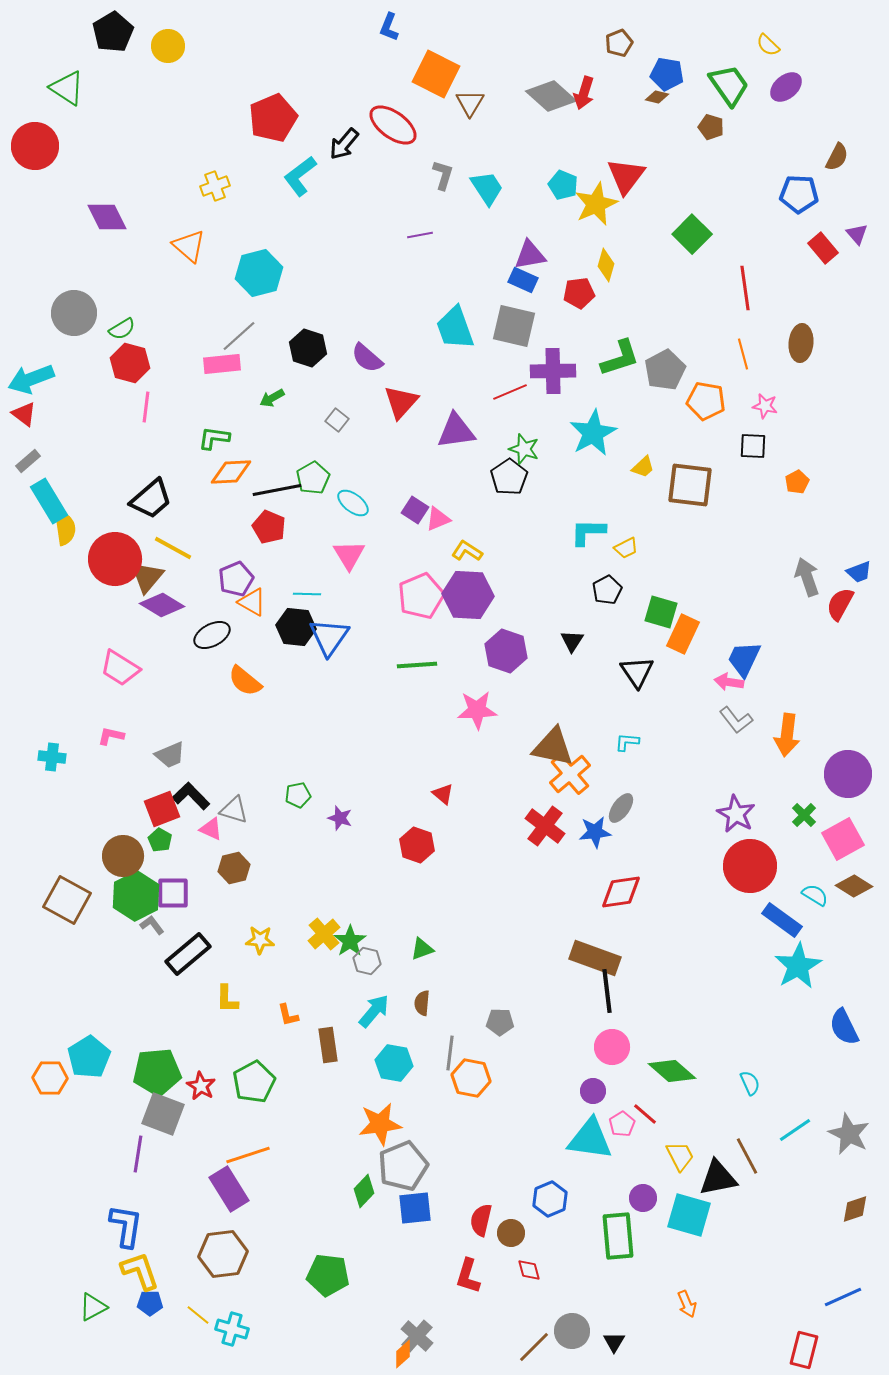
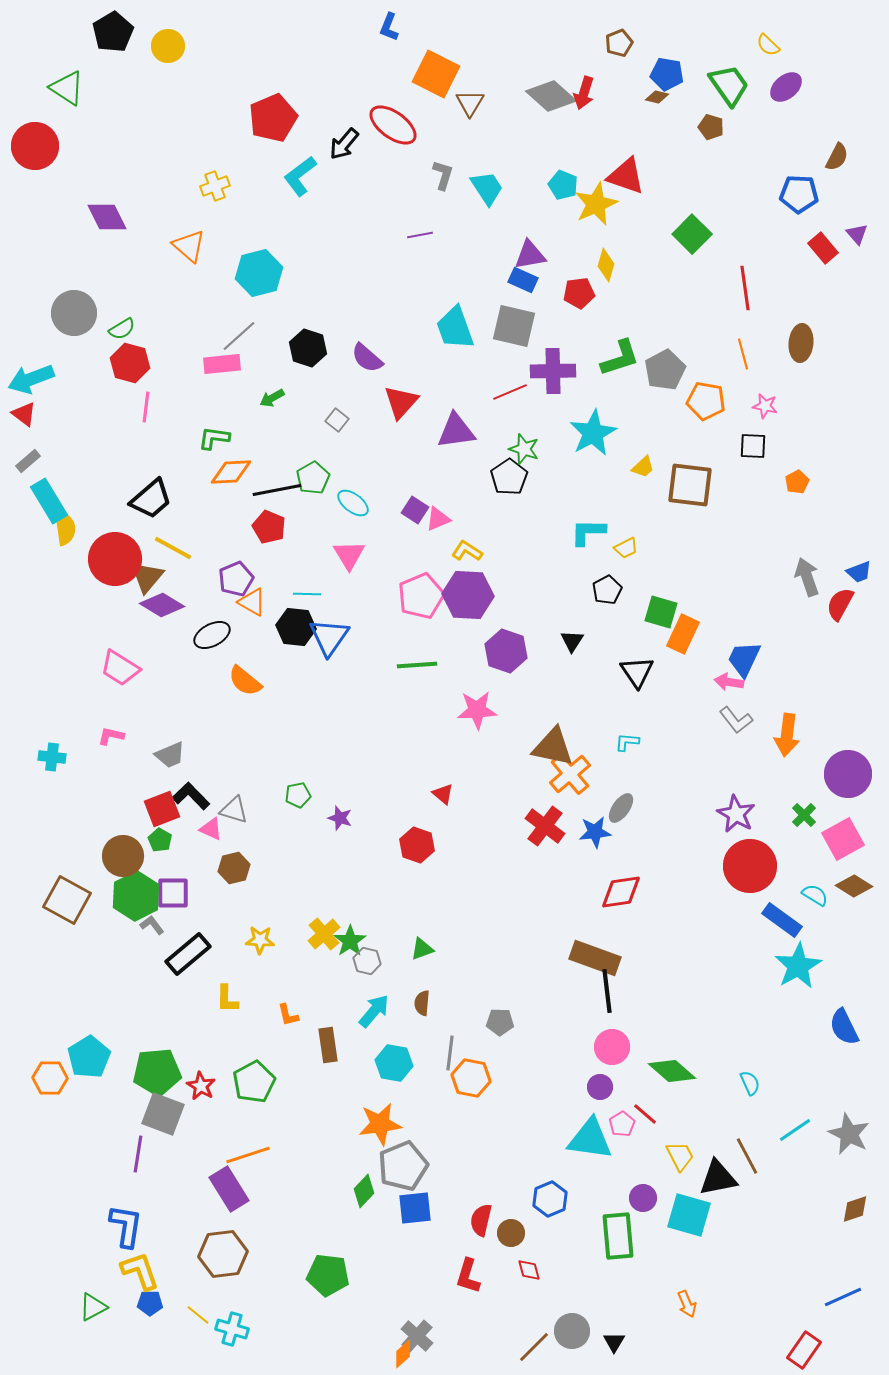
red triangle at (626, 176): rotated 48 degrees counterclockwise
purple circle at (593, 1091): moved 7 px right, 4 px up
red rectangle at (804, 1350): rotated 21 degrees clockwise
